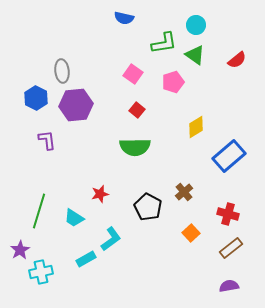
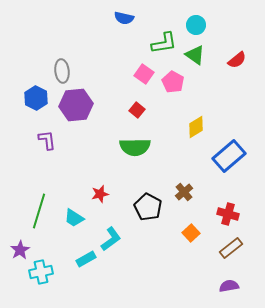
pink square: moved 11 px right
pink pentagon: rotated 25 degrees counterclockwise
